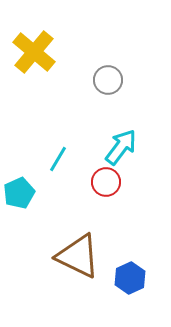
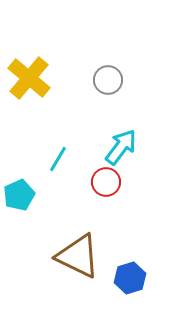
yellow cross: moved 5 px left, 26 px down
cyan pentagon: moved 2 px down
blue hexagon: rotated 8 degrees clockwise
